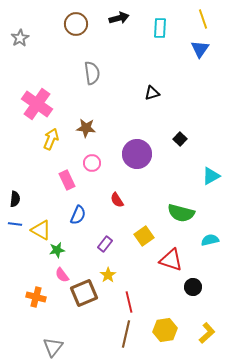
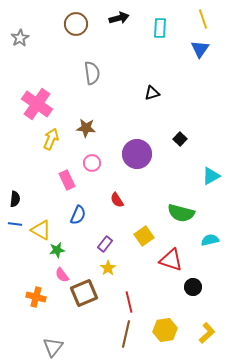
yellow star: moved 7 px up
